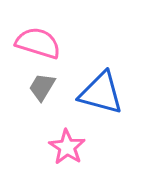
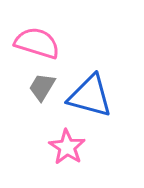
pink semicircle: moved 1 px left
blue triangle: moved 11 px left, 3 px down
